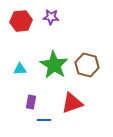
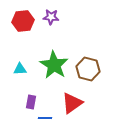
red hexagon: moved 2 px right
brown hexagon: moved 1 px right, 4 px down
red triangle: rotated 15 degrees counterclockwise
blue line: moved 1 px right, 2 px up
